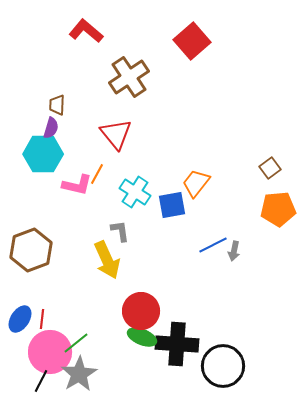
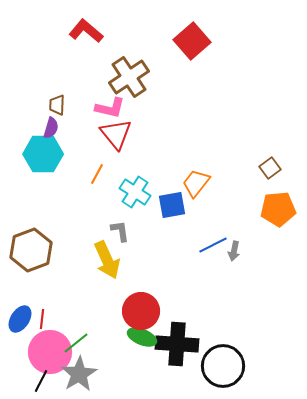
pink L-shape: moved 33 px right, 77 px up
